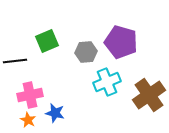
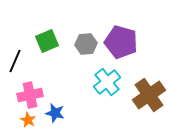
gray hexagon: moved 8 px up
black line: rotated 60 degrees counterclockwise
cyan cross: rotated 16 degrees counterclockwise
